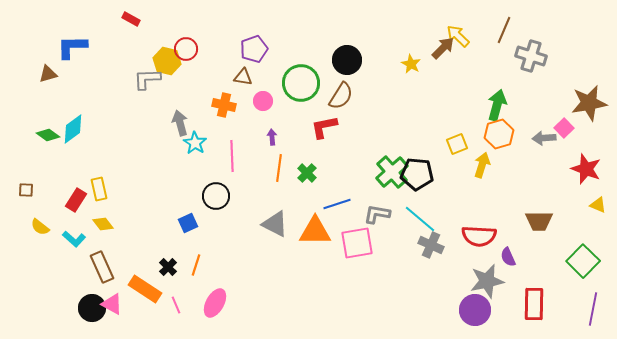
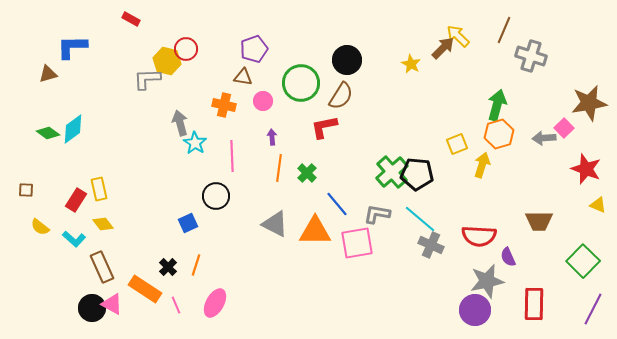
green diamond at (48, 135): moved 2 px up
blue line at (337, 204): rotated 68 degrees clockwise
purple line at (593, 309): rotated 16 degrees clockwise
